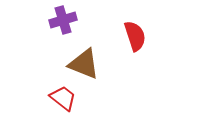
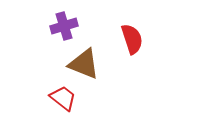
purple cross: moved 1 px right, 6 px down
red semicircle: moved 3 px left, 3 px down
